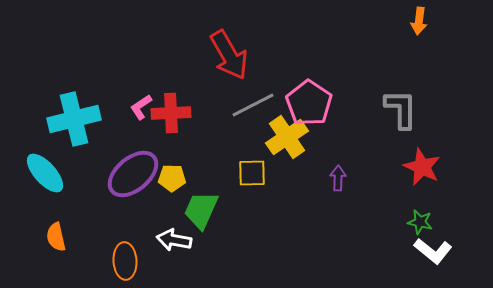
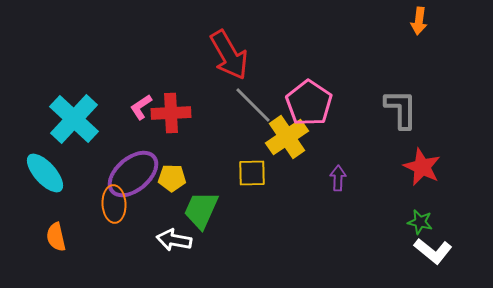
gray line: rotated 72 degrees clockwise
cyan cross: rotated 33 degrees counterclockwise
orange ellipse: moved 11 px left, 57 px up
